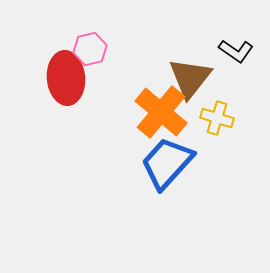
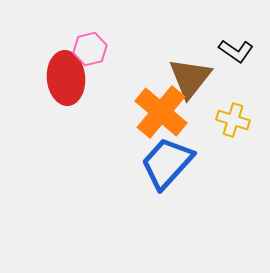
yellow cross: moved 16 px right, 2 px down
